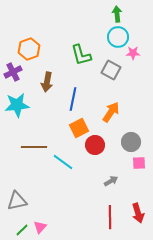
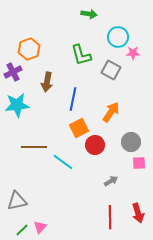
green arrow: moved 28 px left; rotated 105 degrees clockwise
